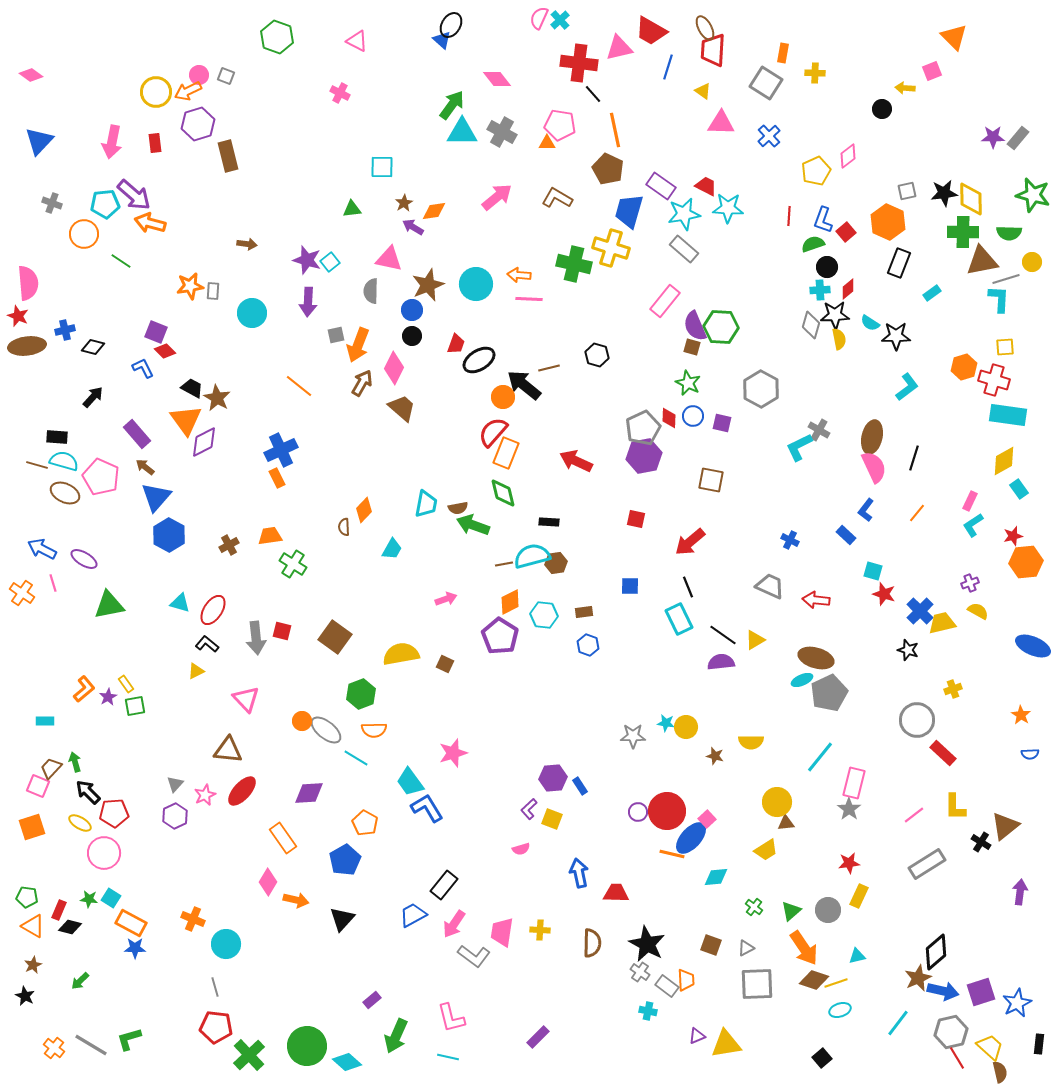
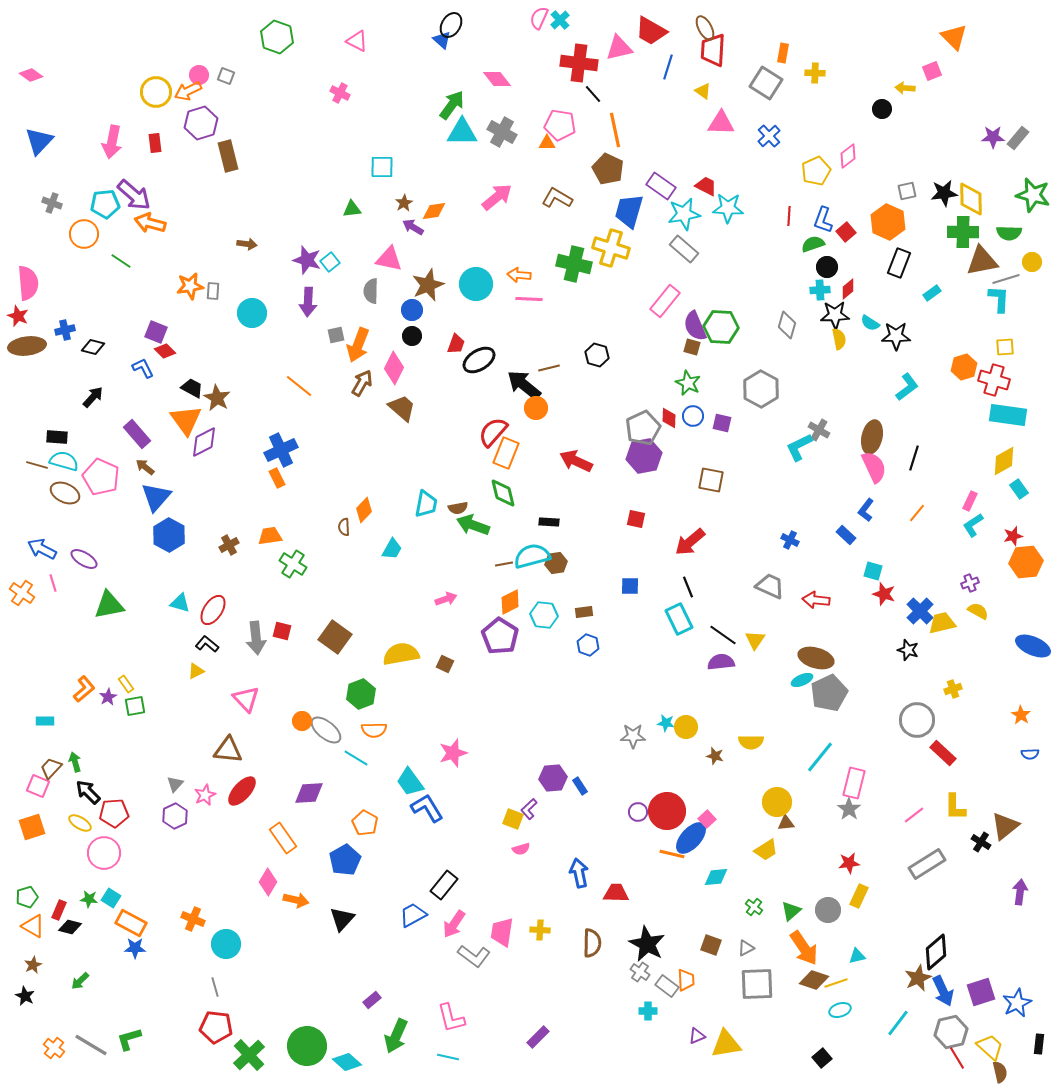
purple hexagon at (198, 124): moved 3 px right, 1 px up
gray diamond at (811, 325): moved 24 px left
orange circle at (503, 397): moved 33 px right, 11 px down
yellow triangle at (755, 640): rotated 25 degrees counterclockwise
yellow square at (552, 819): moved 39 px left
green pentagon at (27, 897): rotated 25 degrees counterclockwise
blue arrow at (943, 991): rotated 52 degrees clockwise
cyan cross at (648, 1011): rotated 12 degrees counterclockwise
